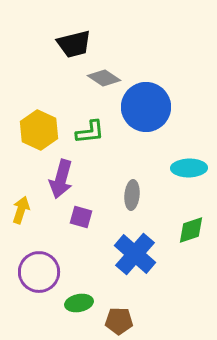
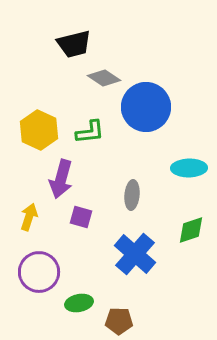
yellow arrow: moved 8 px right, 7 px down
